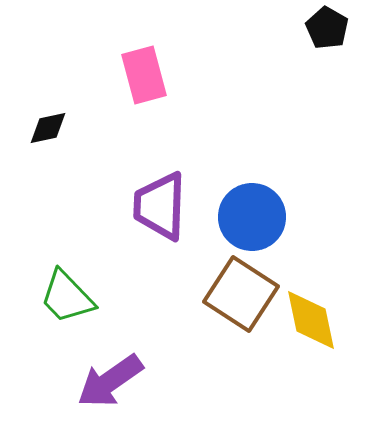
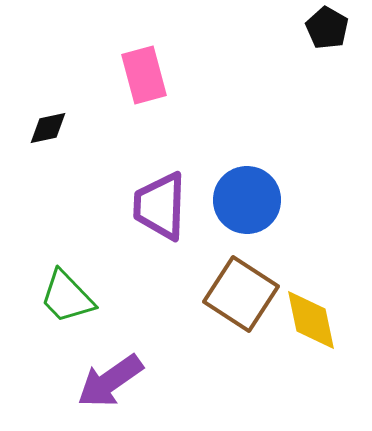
blue circle: moved 5 px left, 17 px up
